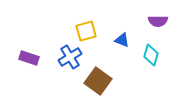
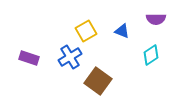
purple semicircle: moved 2 px left, 2 px up
yellow square: rotated 15 degrees counterclockwise
blue triangle: moved 9 px up
cyan diamond: rotated 40 degrees clockwise
